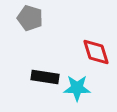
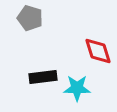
red diamond: moved 2 px right, 1 px up
black rectangle: moved 2 px left; rotated 16 degrees counterclockwise
